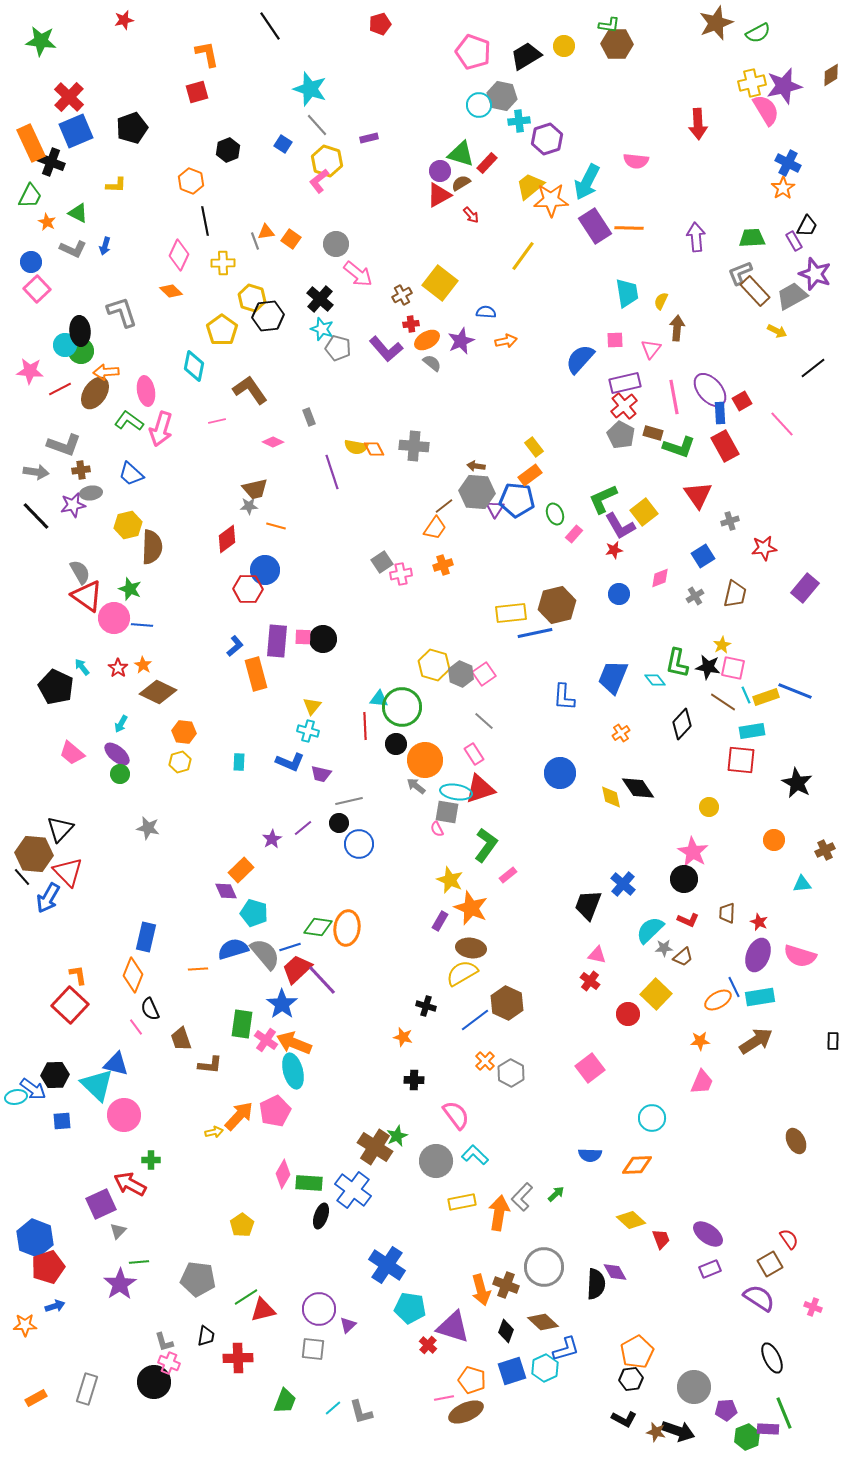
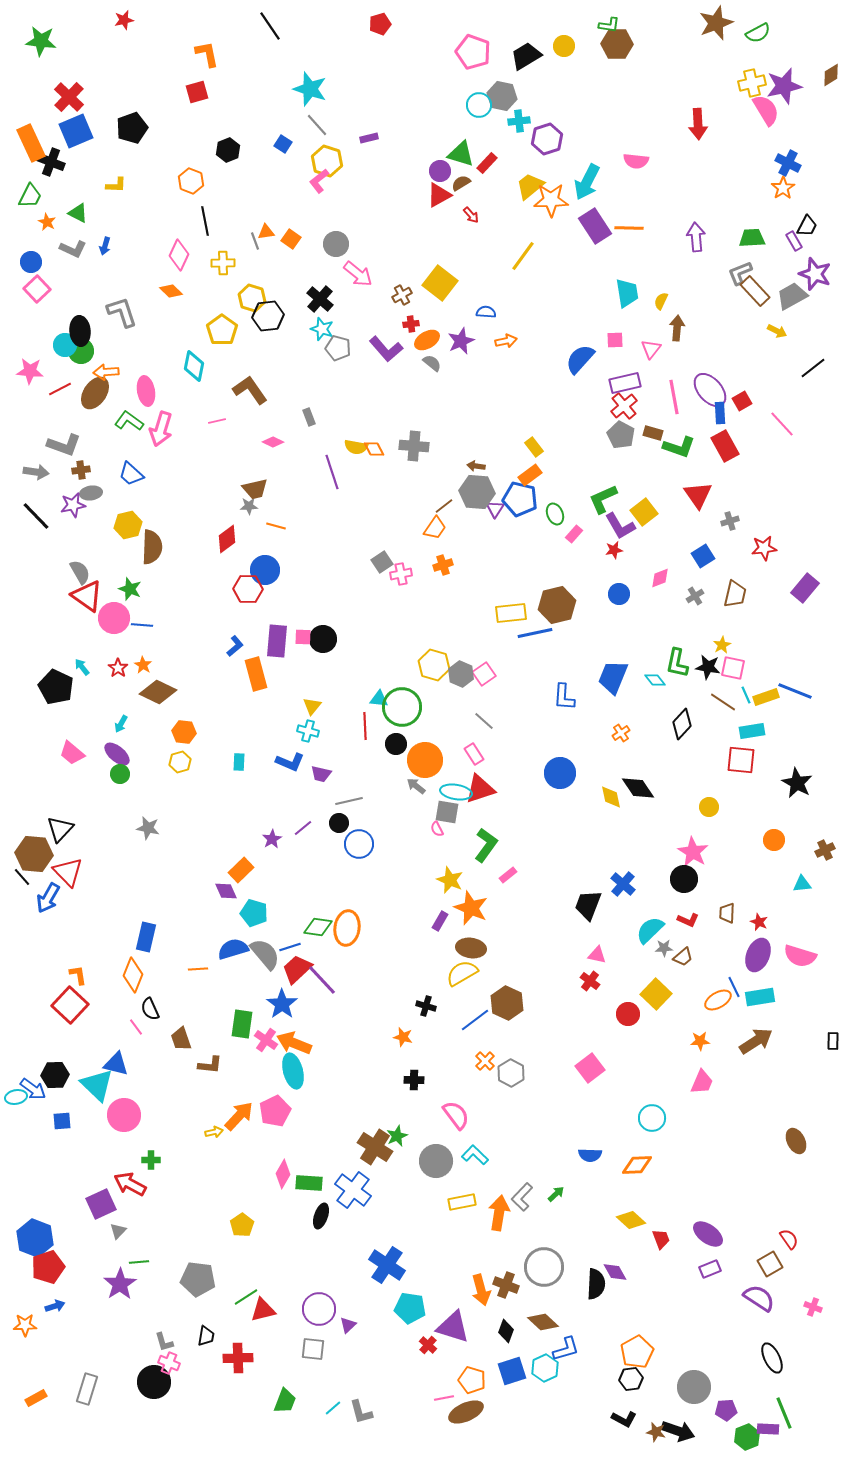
blue pentagon at (517, 500): moved 3 px right, 1 px up; rotated 8 degrees clockwise
